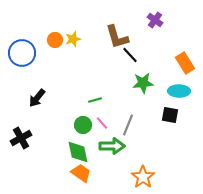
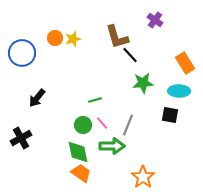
orange circle: moved 2 px up
